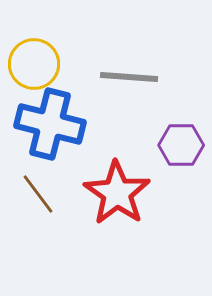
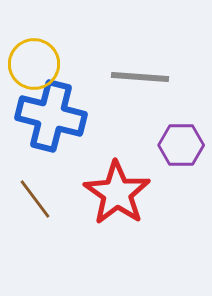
gray line: moved 11 px right
blue cross: moved 1 px right, 8 px up
brown line: moved 3 px left, 5 px down
